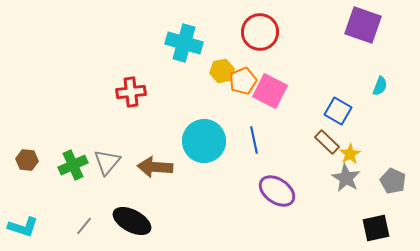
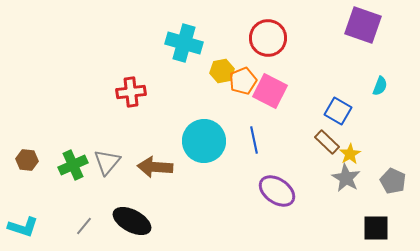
red circle: moved 8 px right, 6 px down
black square: rotated 12 degrees clockwise
